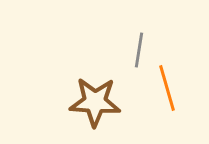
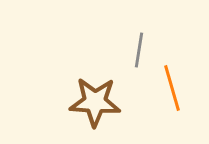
orange line: moved 5 px right
